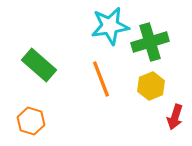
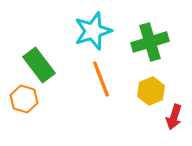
cyan star: moved 17 px left, 5 px down; rotated 9 degrees counterclockwise
green rectangle: rotated 12 degrees clockwise
yellow hexagon: moved 5 px down
red arrow: moved 1 px left
orange hexagon: moved 7 px left, 22 px up
